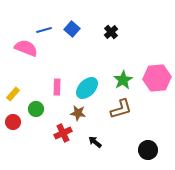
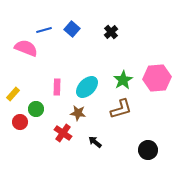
cyan ellipse: moved 1 px up
red circle: moved 7 px right
red cross: rotated 30 degrees counterclockwise
